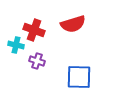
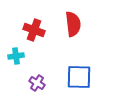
red semicircle: rotated 80 degrees counterclockwise
cyan cross: moved 11 px down; rotated 21 degrees counterclockwise
purple cross: moved 22 px down; rotated 14 degrees clockwise
